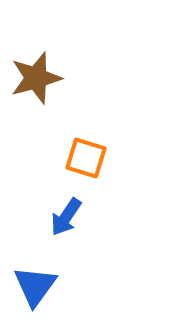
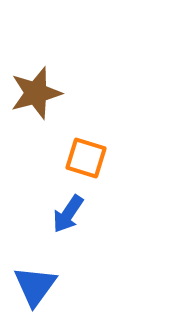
brown star: moved 15 px down
blue arrow: moved 2 px right, 3 px up
